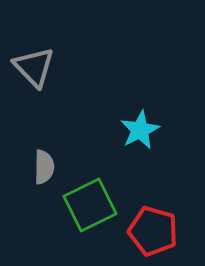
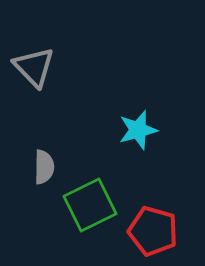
cyan star: moved 2 px left; rotated 12 degrees clockwise
